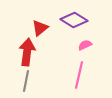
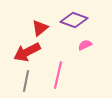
purple diamond: rotated 12 degrees counterclockwise
red arrow: rotated 124 degrees counterclockwise
pink line: moved 21 px left
